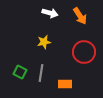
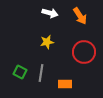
yellow star: moved 3 px right
